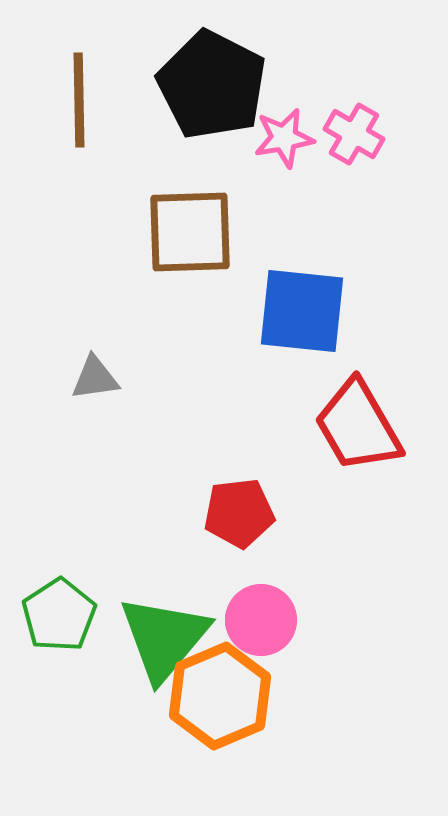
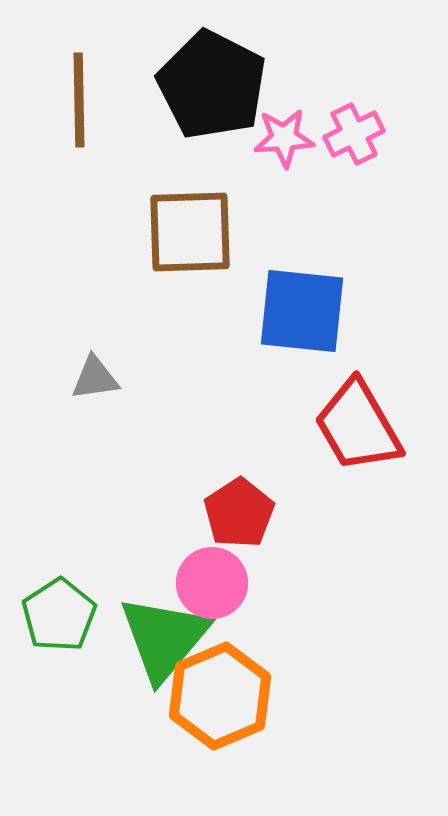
pink cross: rotated 34 degrees clockwise
pink star: rotated 6 degrees clockwise
red pentagon: rotated 26 degrees counterclockwise
pink circle: moved 49 px left, 37 px up
